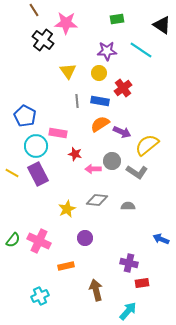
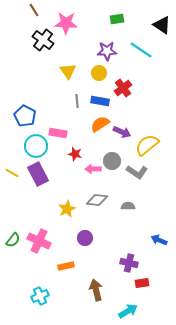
blue arrow: moved 2 px left, 1 px down
cyan arrow: rotated 18 degrees clockwise
